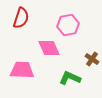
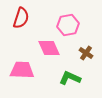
brown cross: moved 6 px left, 6 px up
